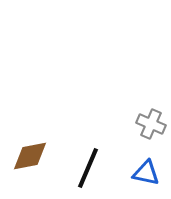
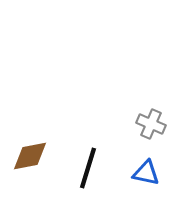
black line: rotated 6 degrees counterclockwise
